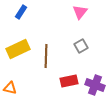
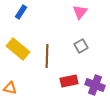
yellow rectangle: rotated 65 degrees clockwise
brown line: moved 1 px right
